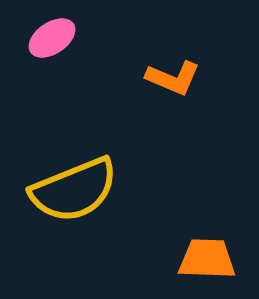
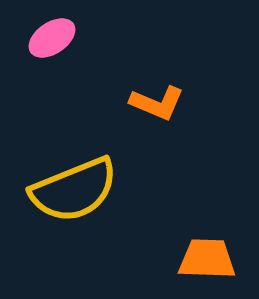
orange L-shape: moved 16 px left, 25 px down
